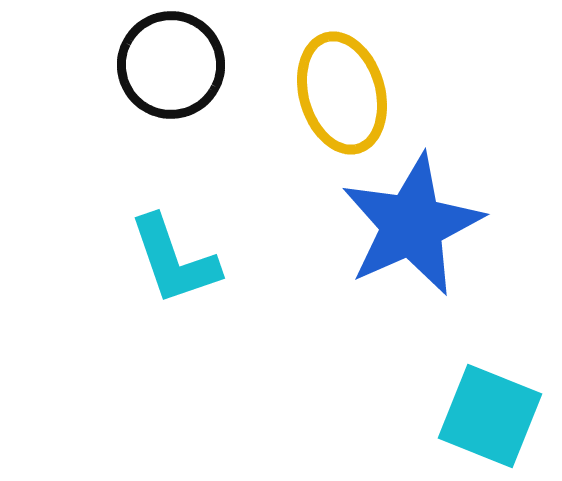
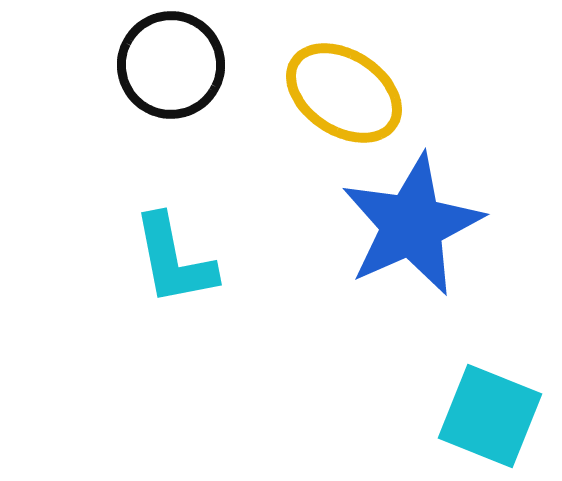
yellow ellipse: moved 2 px right; rotated 41 degrees counterclockwise
cyan L-shape: rotated 8 degrees clockwise
